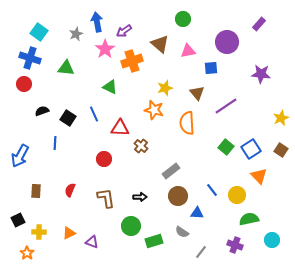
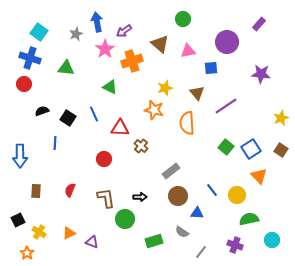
blue arrow at (20, 156): rotated 30 degrees counterclockwise
green circle at (131, 226): moved 6 px left, 7 px up
yellow cross at (39, 232): rotated 32 degrees clockwise
